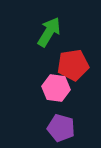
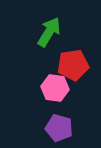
pink hexagon: moved 1 px left
purple pentagon: moved 2 px left
